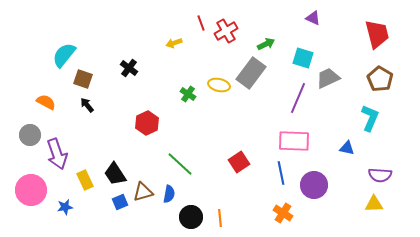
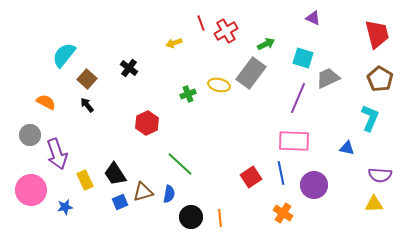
brown square: moved 4 px right; rotated 24 degrees clockwise
green cross: rotated 35 degrees clockwise
red square: moved 12 px right, 15 px down
